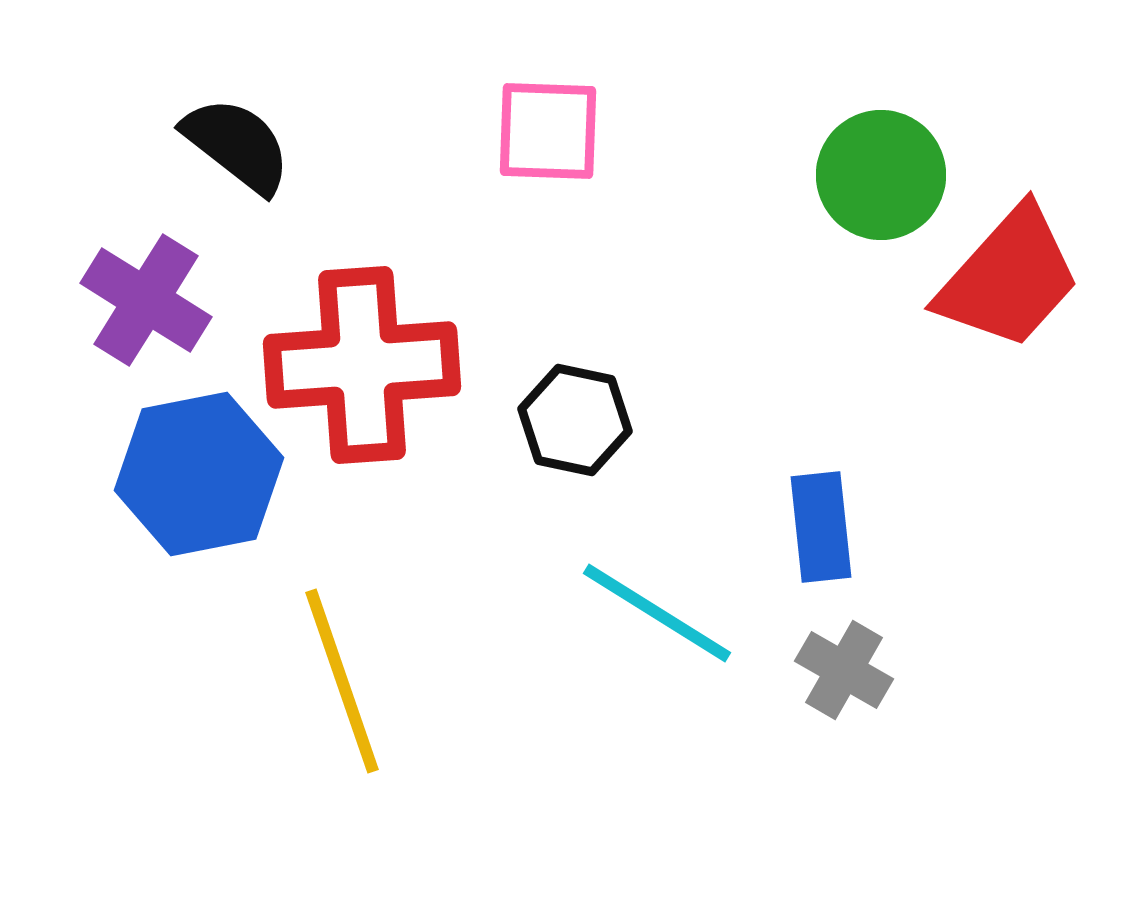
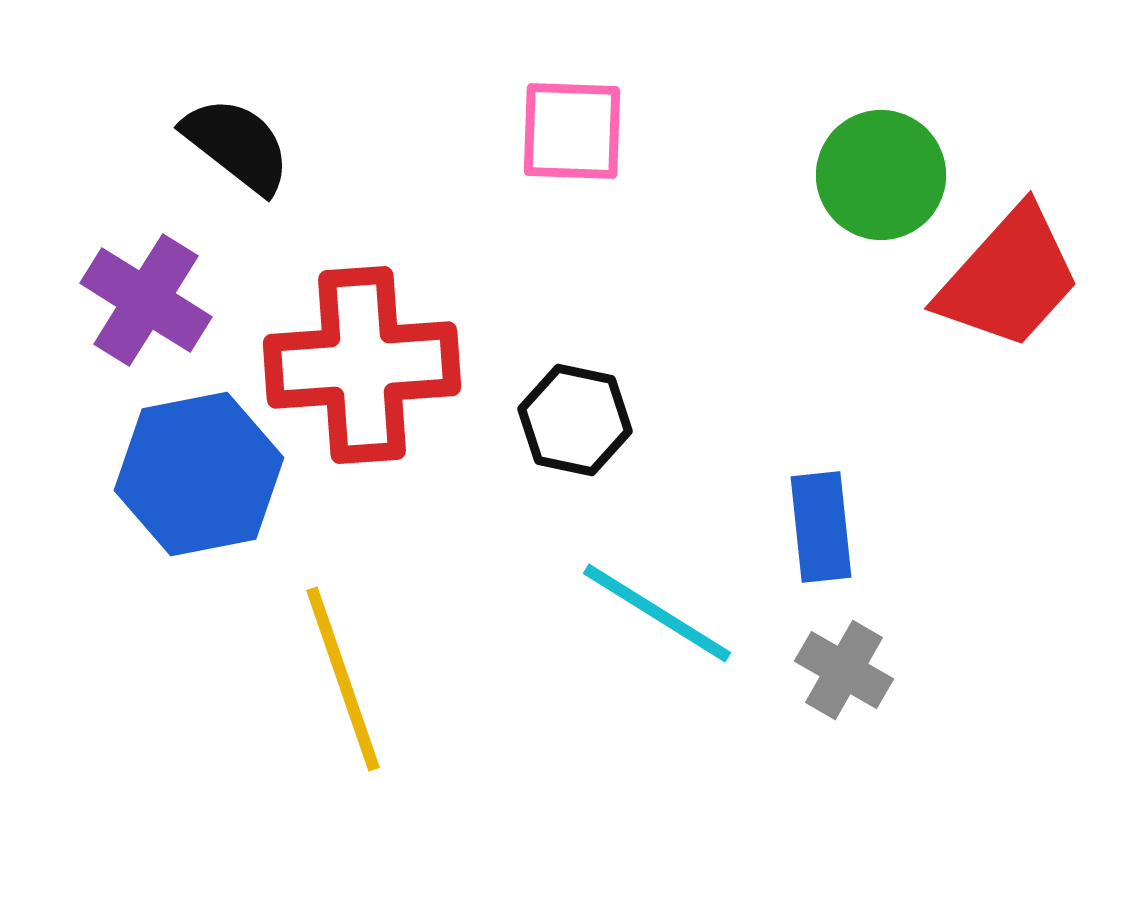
pink square: moved 24 px right
yellow line: moved 1 px right, 2 px up
